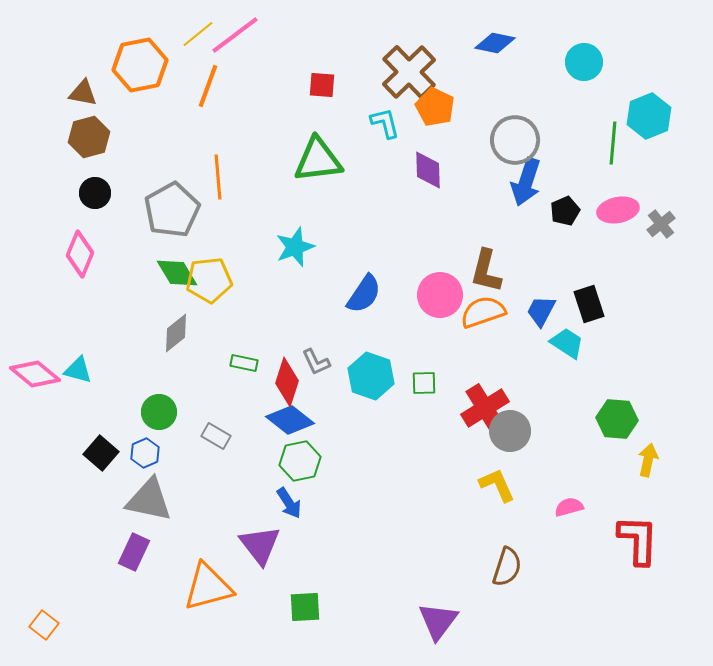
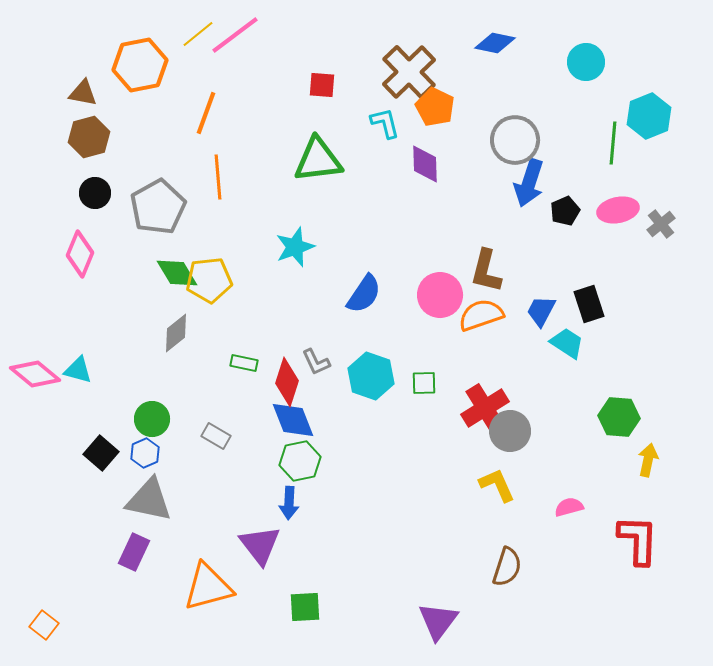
cyan circle at (584, 62): moved 2 px right
orange line at (208, 86): moved 2 px left, 27 px down
purple diamond at (428, 170): moved 3 px left, 6 px up
blue arrow at (526, 182): moved 3 px right, 1 px down
gray pentagon at (172, 210): moved 14 px left, 3 px up
orange semicircle at (483, 312): moved 2 px left, 3 px down
green circle at (159, 412): moved 7 px left, 7 px down
green hexagon at (617, 419): moved 2 px right, 2 px up
blue diamond at (290, 420): moved 3 px right; rotated 30 degrees clockwise
blue arrow at (289, 503): rotated 36 degrees clockwise
